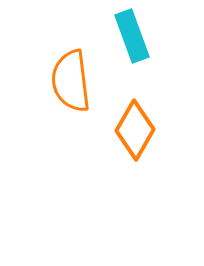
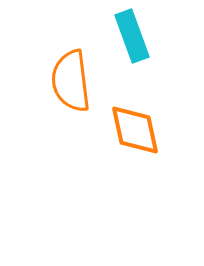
orange diamond: rotated 42 degrees counterclockwise
